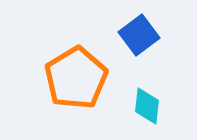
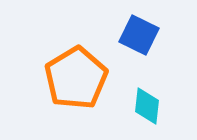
blue square: rotated 27 degrees counterclockwise
